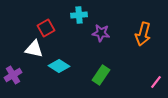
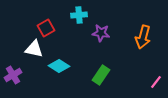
orange arrow: moved 3 px down
